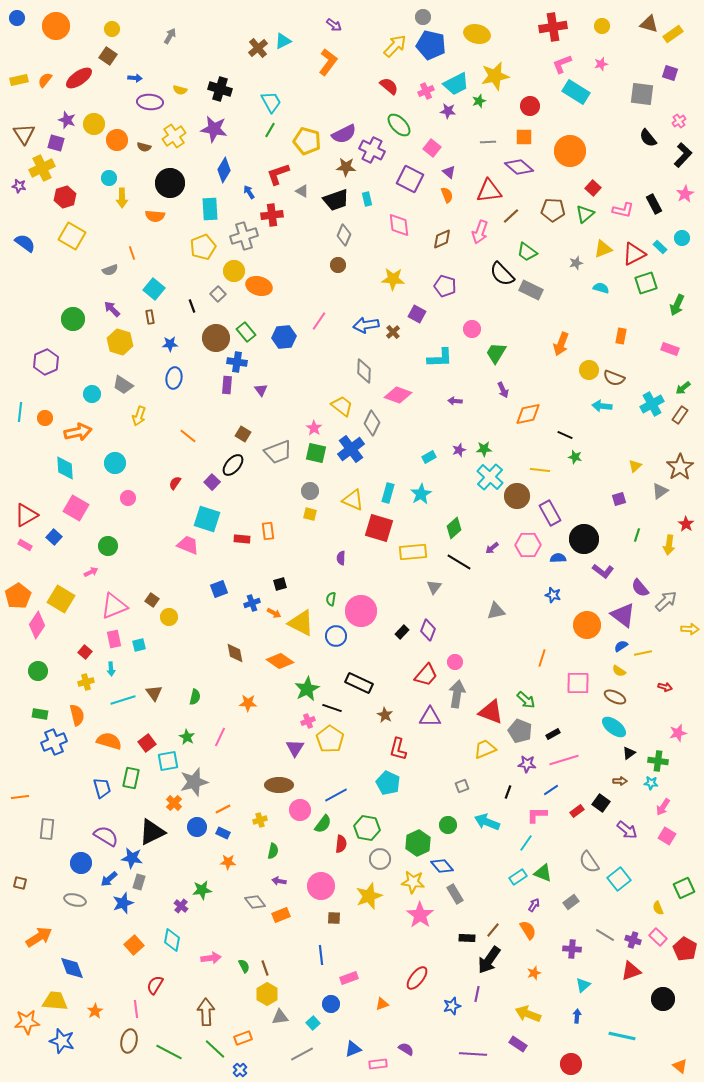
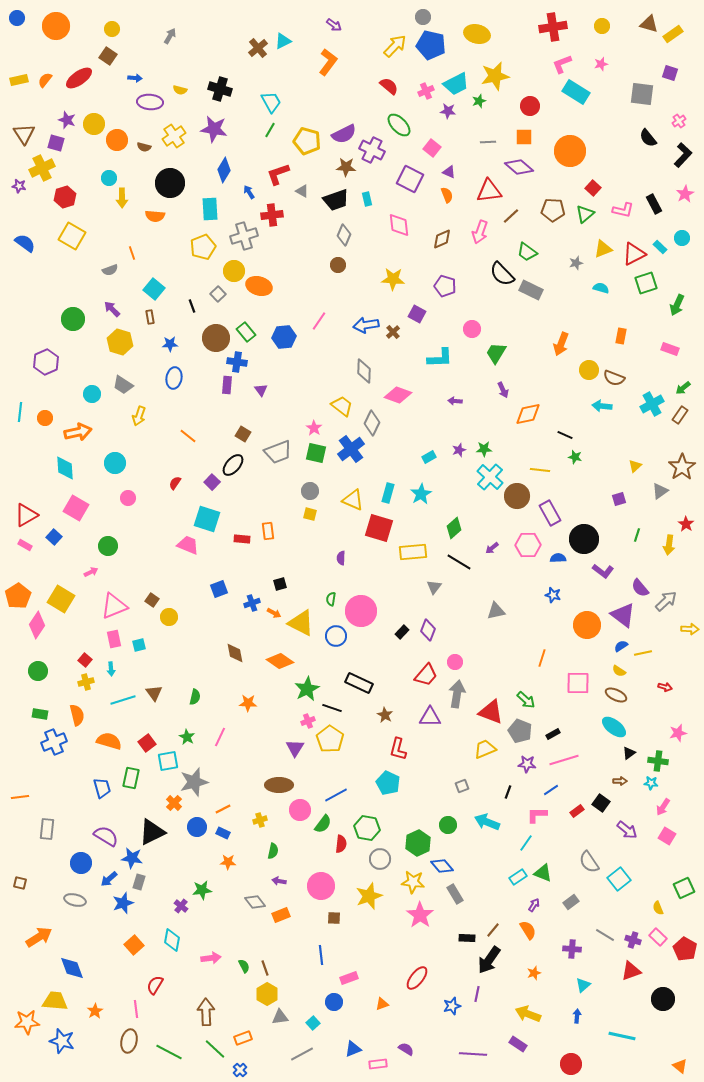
purple triangle at (449, 172): rotated 16 degrees counterclockwise
brown star at (680, 467): moved 2 px right
red square at (85, 652): moved 8 px down
brown ellipse at (615, 697): moved 1 px right, 2 px up
blue circle at (331, 1004): moved 3 px right, 2 px up
